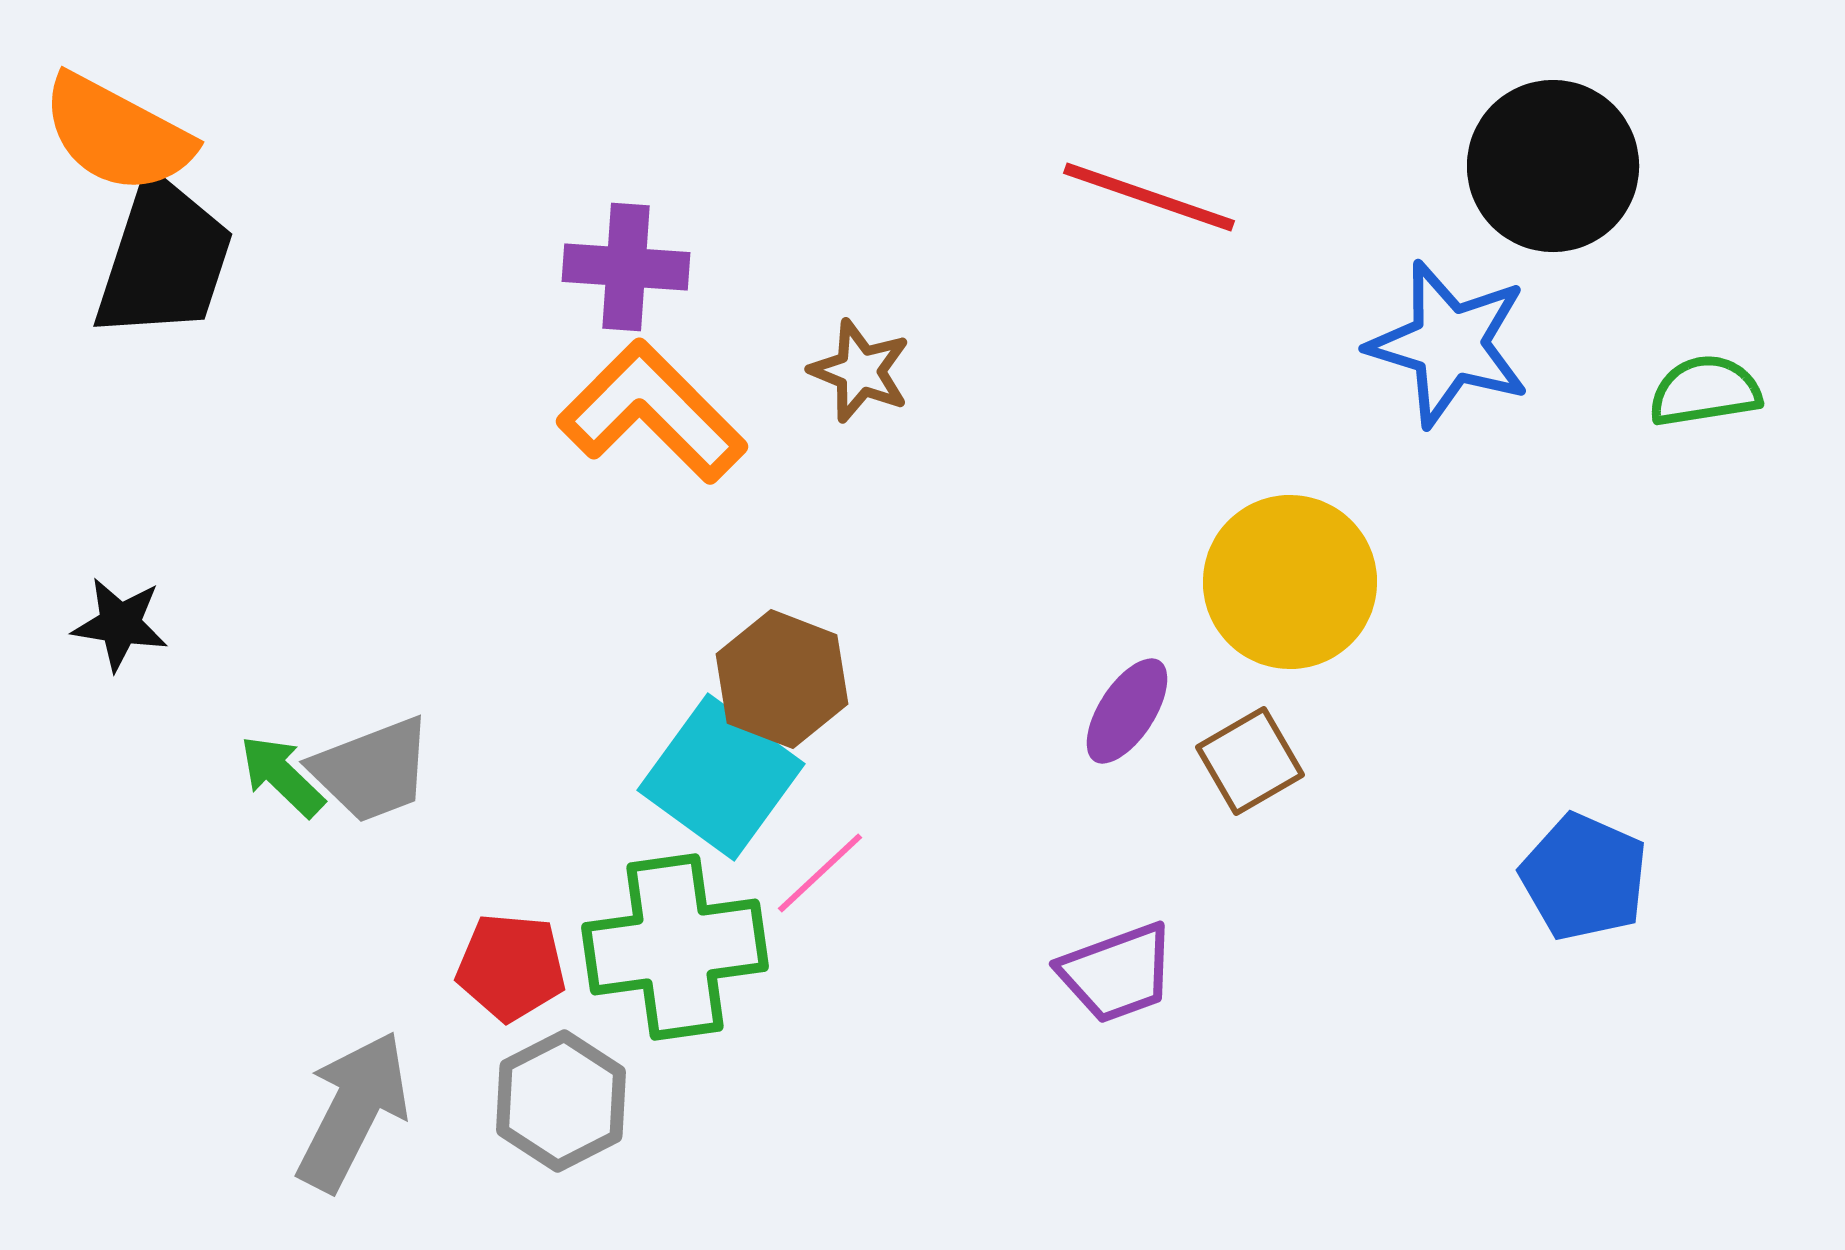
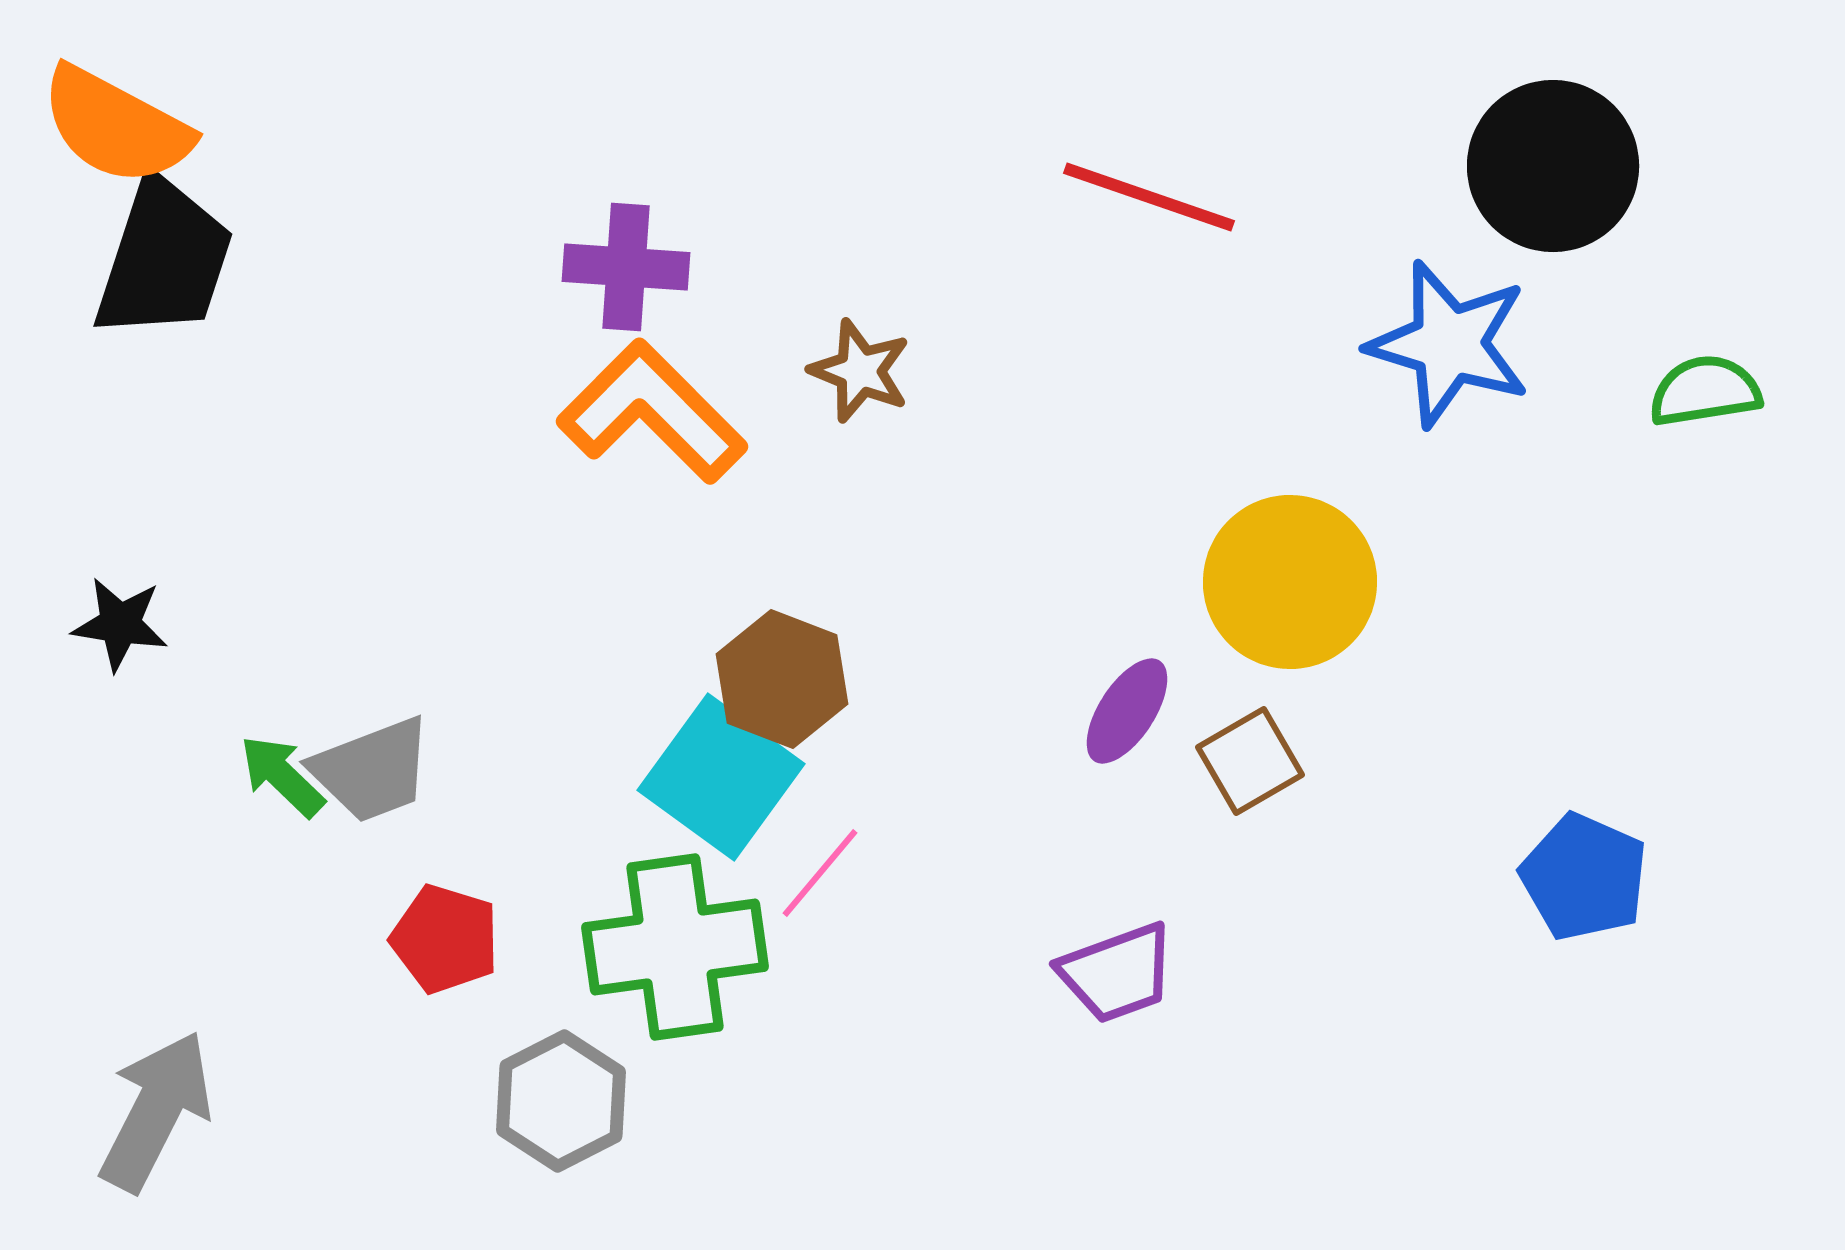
orange semicircle: moved 1 px left, 8 px up
pink line: rotated 7 degrees counterclockwise
red pentagon: moved 66 px left, 28 px up; rotated 12 degrees clockwise
gray arrow: moved 197 px left
